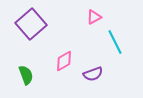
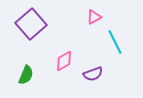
green semicircle: rotated 42 degrees clockwise
